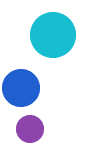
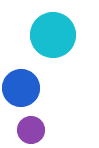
purple circle: moved 1 px right, 1 px down
